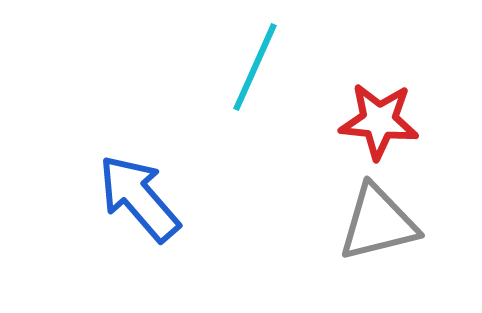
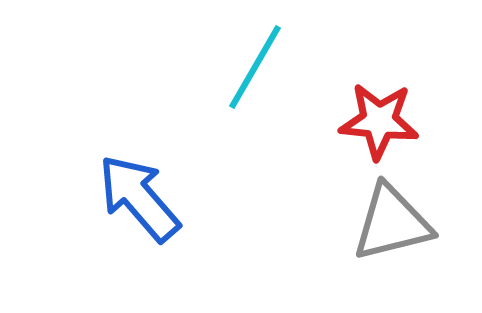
cyan line: rotated 6 degrees clockwise
gray triangle: moved 14 px right
